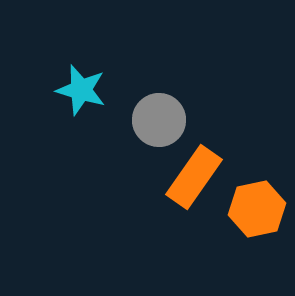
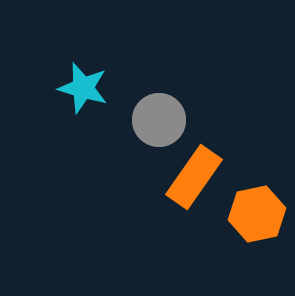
cyan star: moved 2 px right, 2 px up
orange hexagon: moved 5 px down
